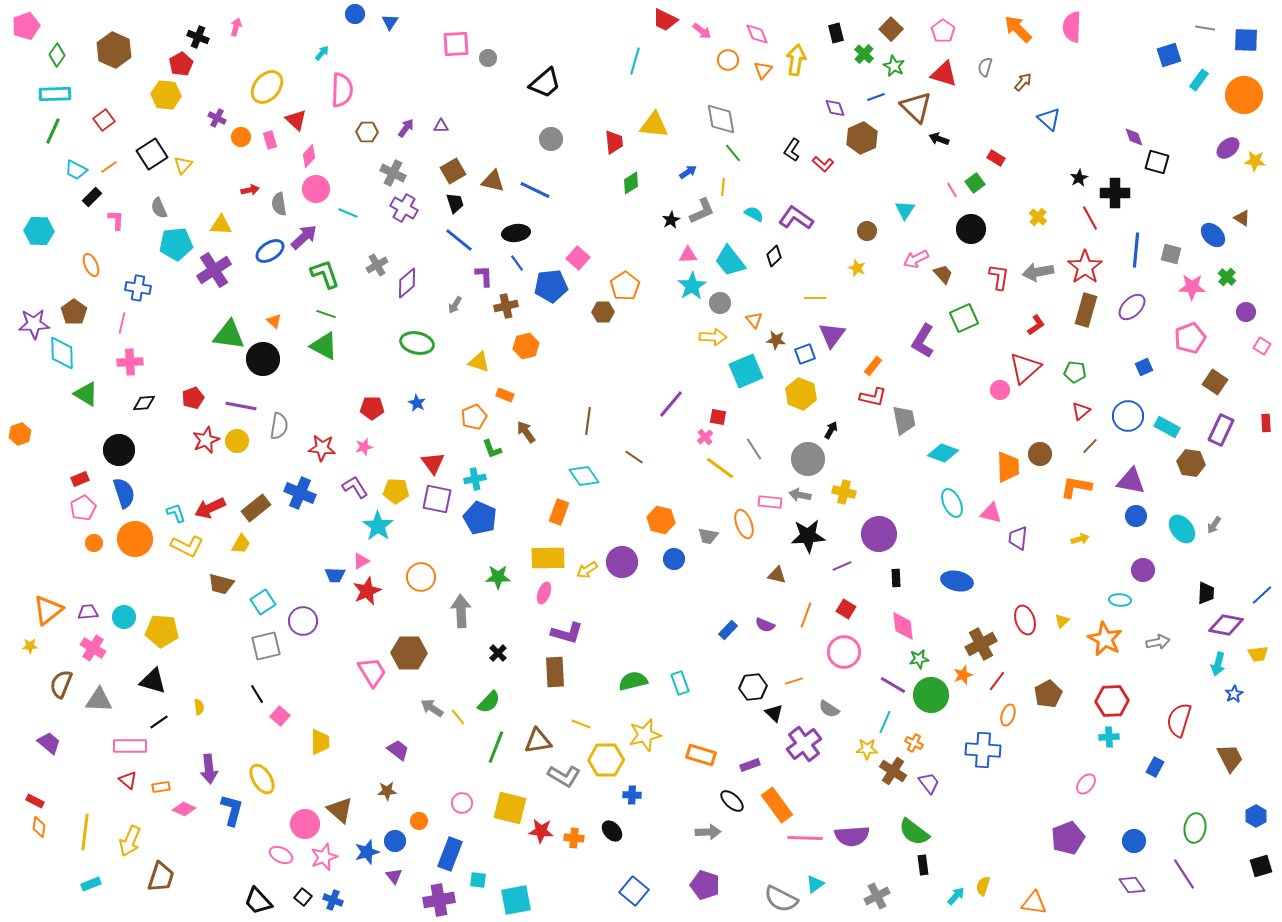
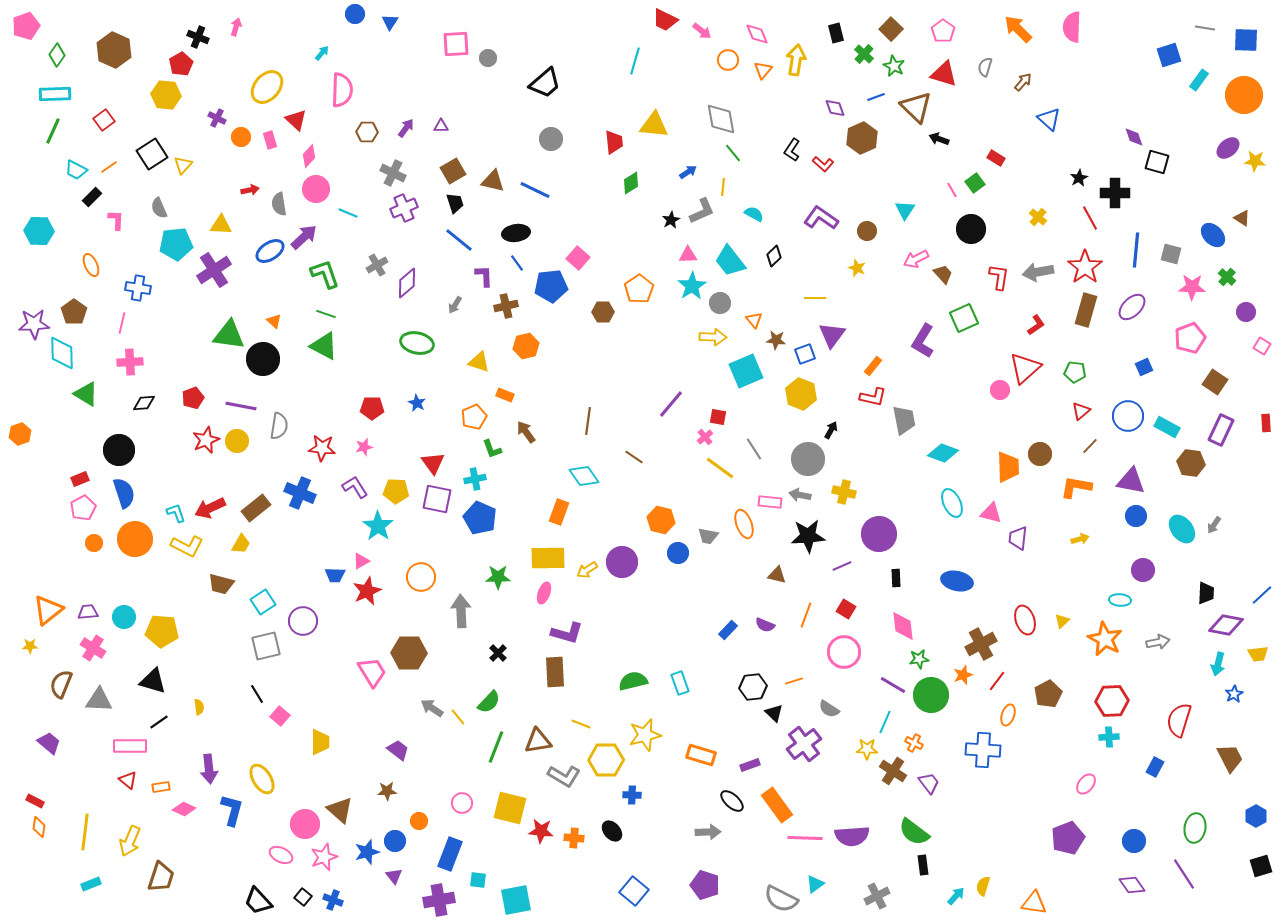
purple cross at (404, 208): rotated 36 degrees clockwise
purple L-shape at (796, 218): moved 25 px right
orange pentagon at (625, 286): moved 14 px right, 3 px down
blue circle at (674, 559): moved 4 px right, 6 px up
